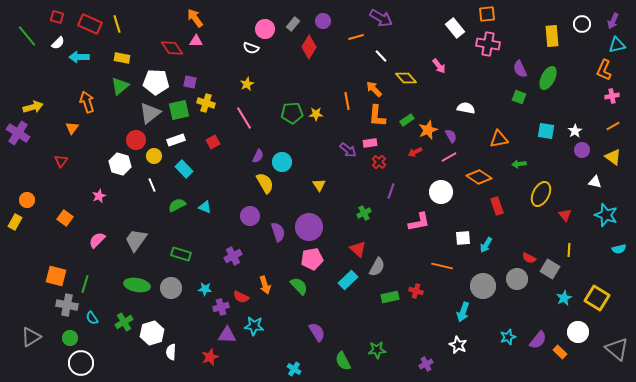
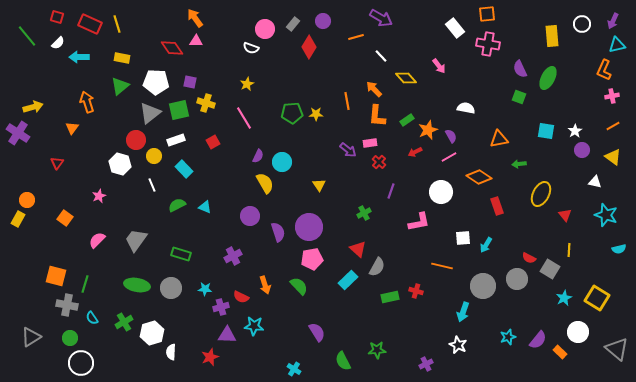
red triangle at (61, 161): moved 4 px left, 2 px down
yellow rectangle at (15, 222): moved 3 px right, 3 px up
